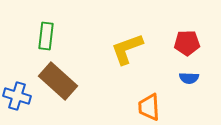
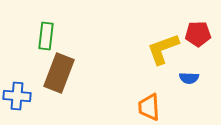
red pentagon: moved 11 px right, 9 px up
yellow L-shape: moved 36 px right
brown rectangle: moved 1 px right, 8 px up; rotated 69 degrees clockwise
blue cross: rotated 12 degrees counterclockwise
